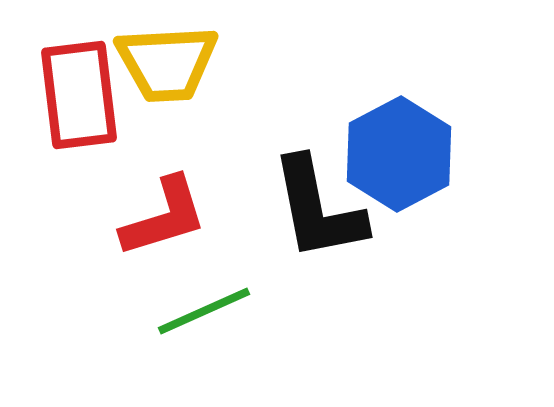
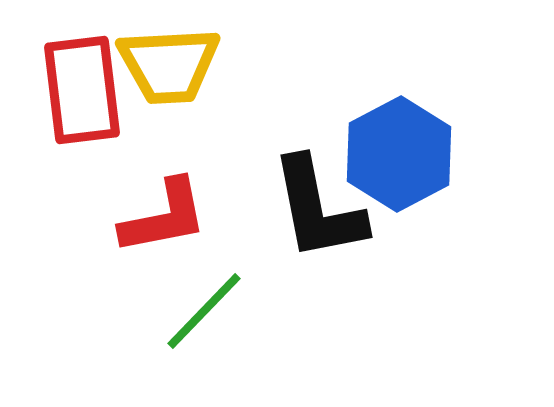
yellow trapezoid: moved 2 px right, 2 px down
red rectangle: moved 3 px right, 5 px up
red L-shape: rotated 6 degrees clockwise
green line: rotated 22 degrees counterclockwise
